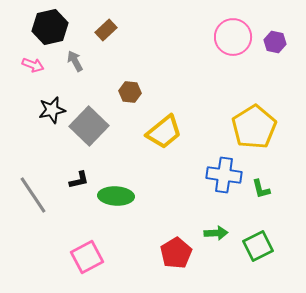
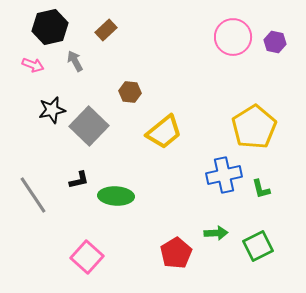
blue cross: rotated 20 degrees counterclockwise
pink square: rotated 20 degrees counterclockwise
